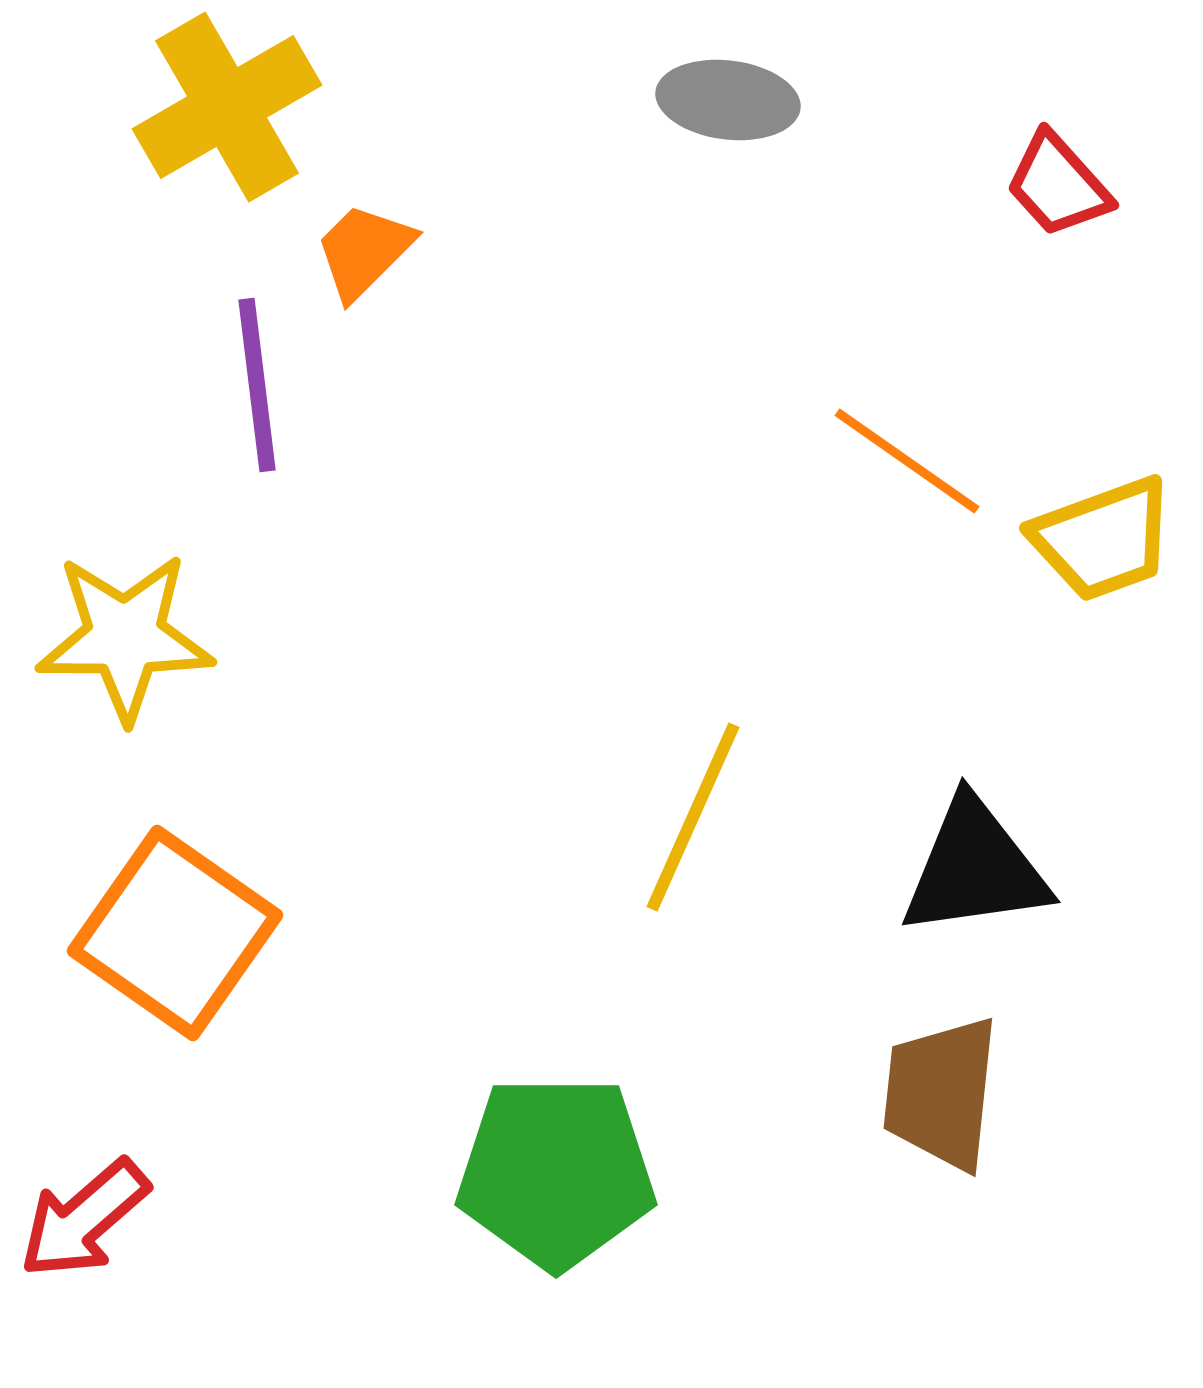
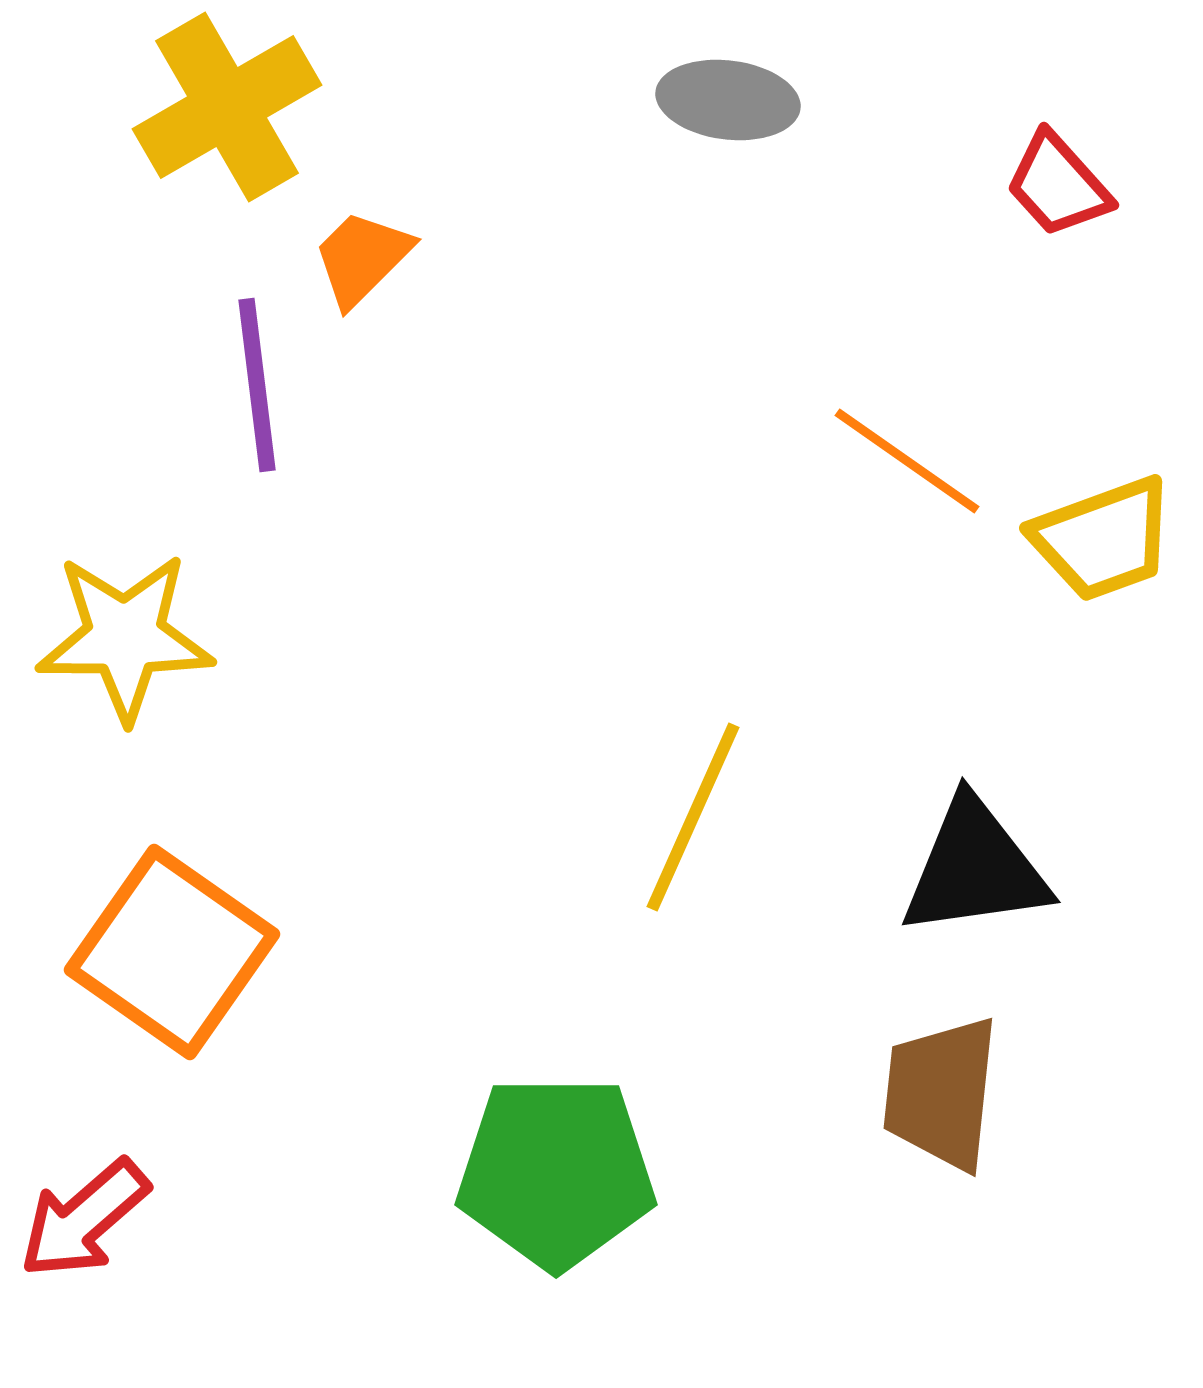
orange trapezoid: moved 2 px left, 7 px down
orange square: moved 3 px left, 19 px down
